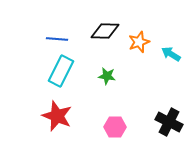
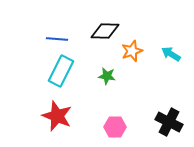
orange star: moved 7 px left, 9 px down
